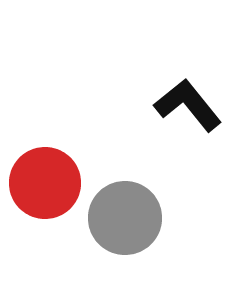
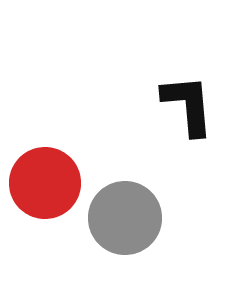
black L-shape: rotated 34 degrees clockwise
